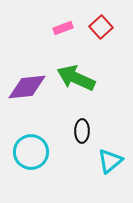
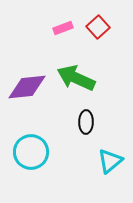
red square: moved 3 px left
black ellipse: moved 4 px right, 9 px up
